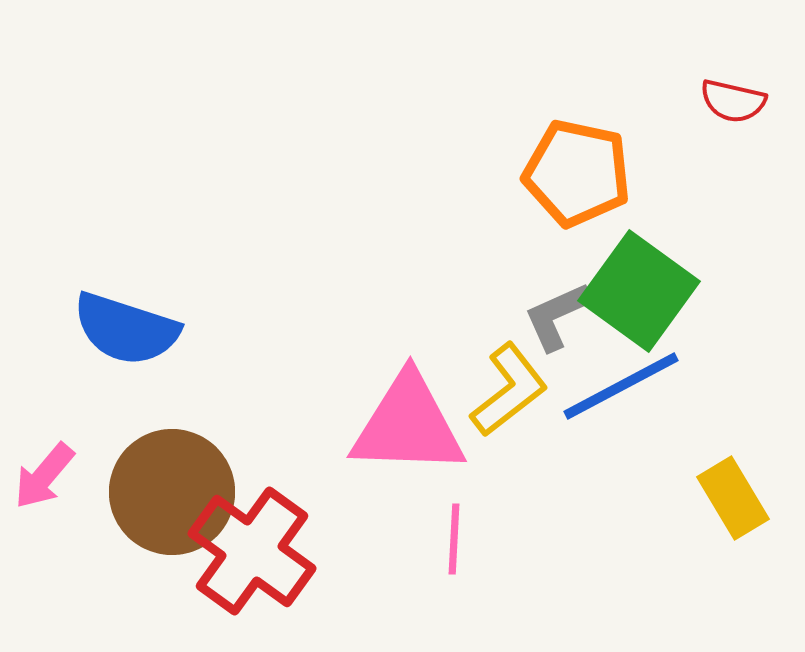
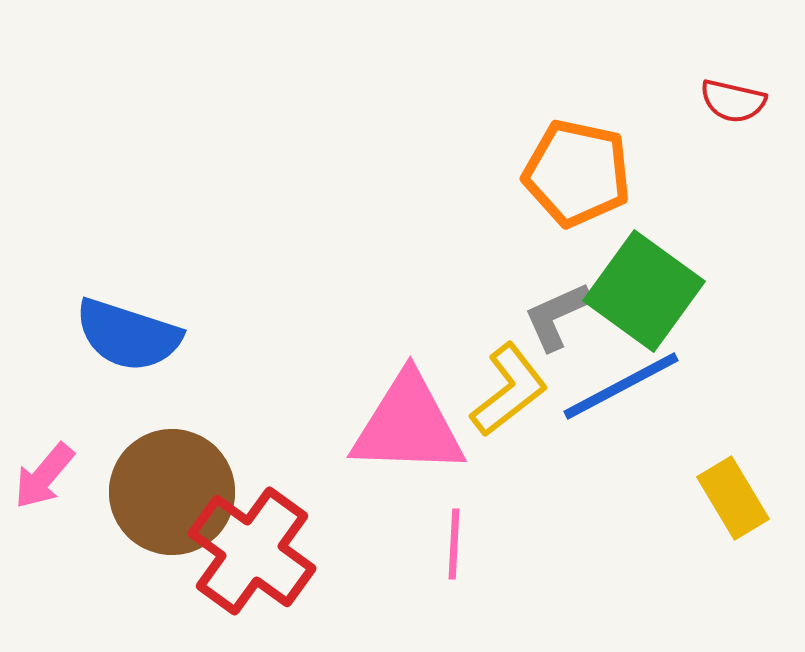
green square: moved 5 px right
blue semicircle: moved 2 px right, 6 px down
pink line: moved 5 px down
